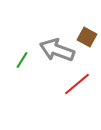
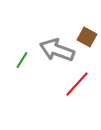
red line: rotated 8 degrees counterclockwise
